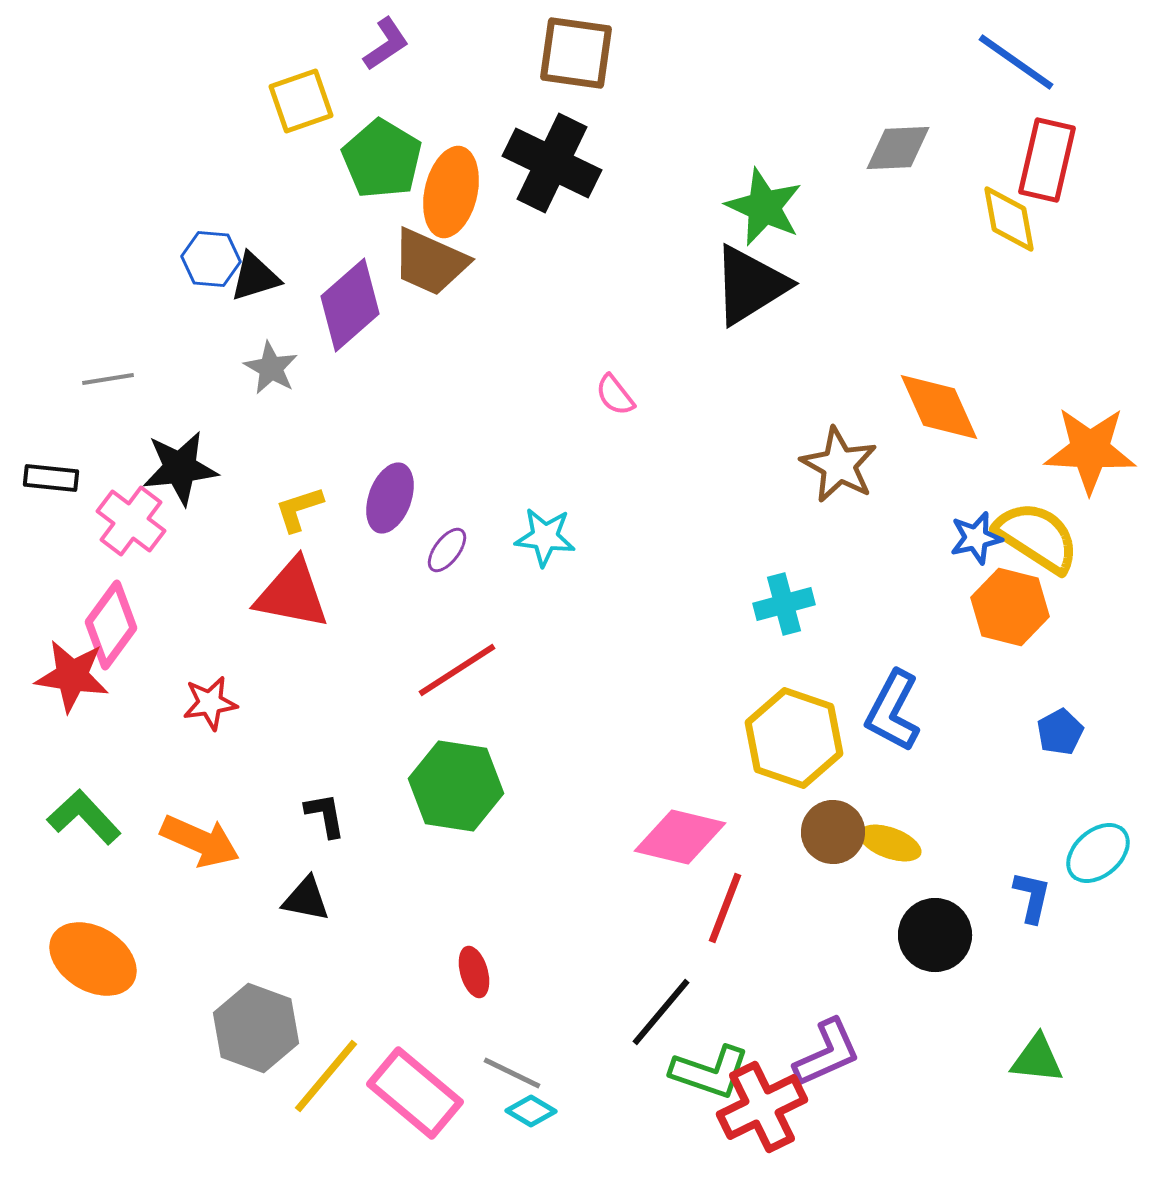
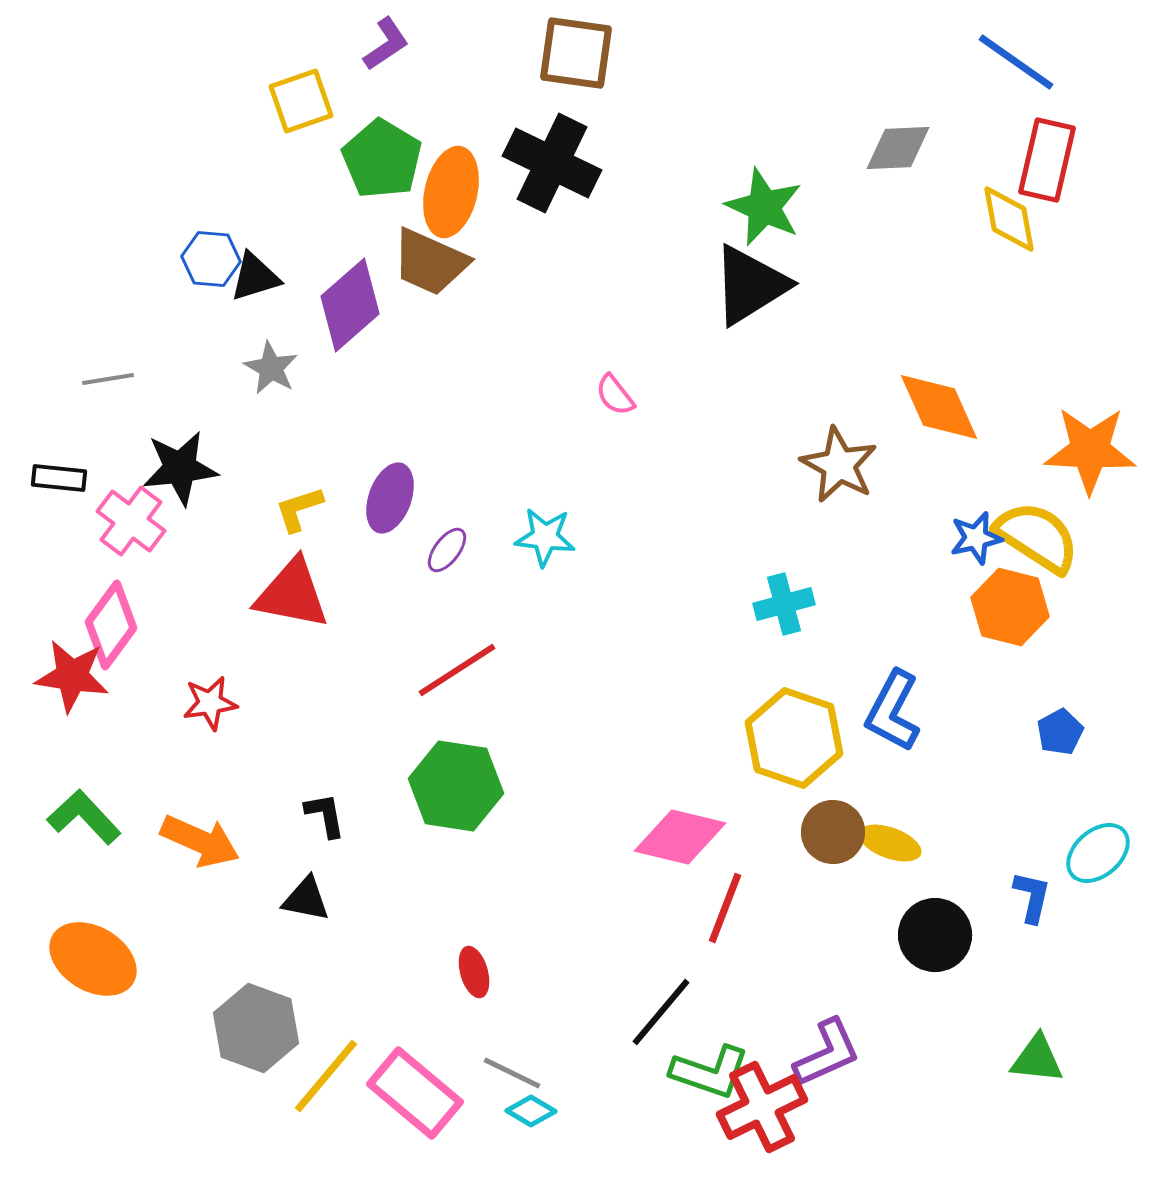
black rectangle at (51, 478): moved 8 px right
